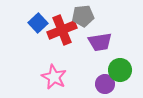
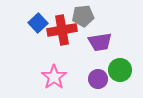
red cross: rotated 12 degrees clockwise
pink star: rotated 10 degrees clockwise
purple circle: moved 7 px left, 5 px up
